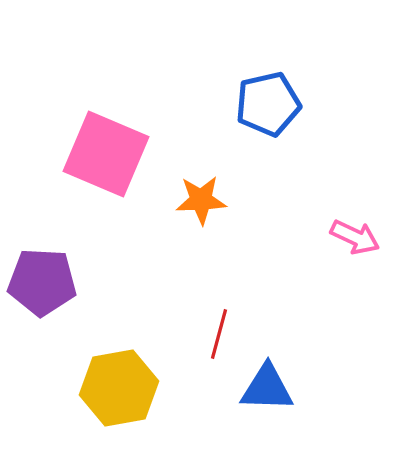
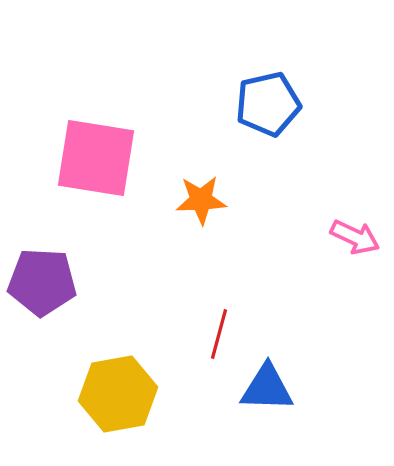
pink square: moved 10 px left, 4 px down; rotated 14 degrees counterclockwise
yellow hexagon: moved 1 px left, 6 px down
